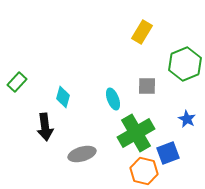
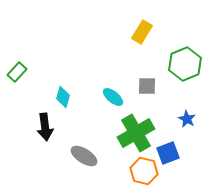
green rectangle: moved 10 px up
cyan ellipse: moved 2 px up; rotated 30 degrees counterclockwise
gray ellipse: moved 2 px right, 2 px down; rotated 48 degrees clockwise
